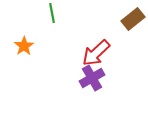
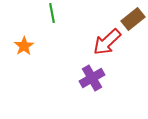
red arrow: moved 11 px right, 11 px up
